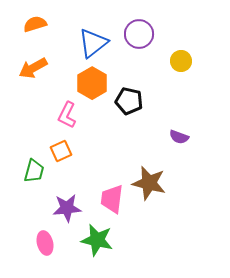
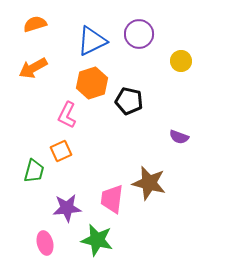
blue triangle: moved 1 px left, 2 px up; rotated 12 degrees clockwise
orange hexagon: rotated 12 degrees clockwise
